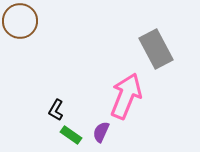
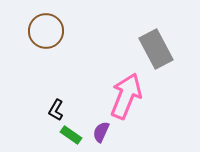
brown circle: moved 26 px right, 10 px down
